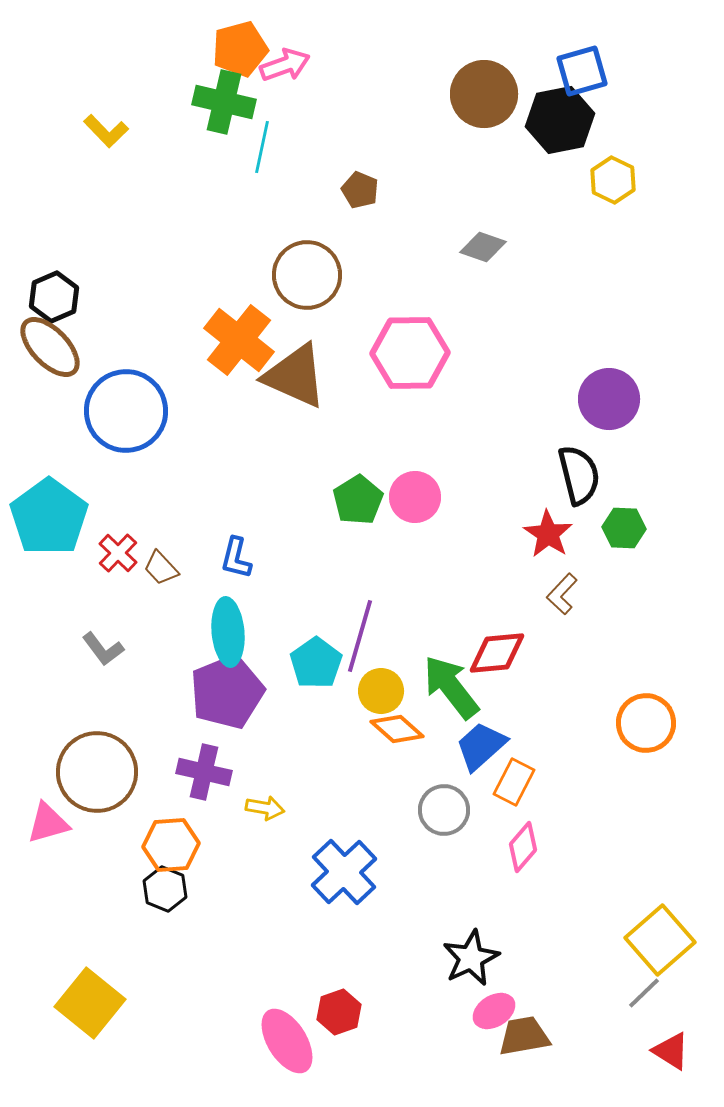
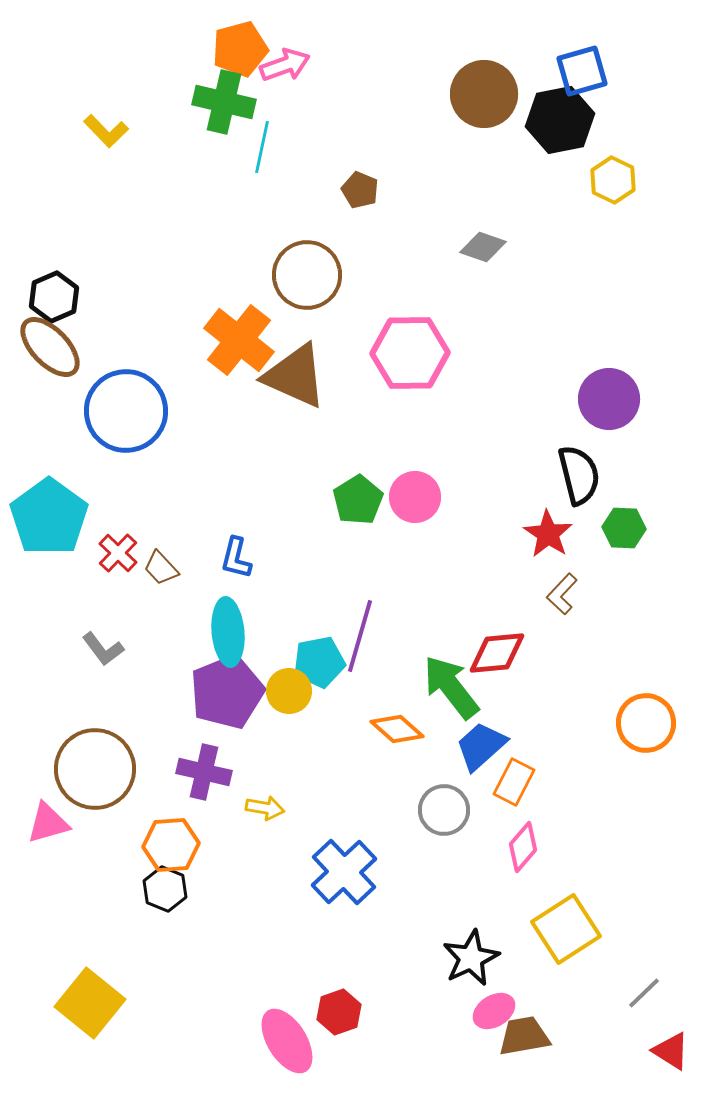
cyan pentagon at (316, 663): moved 3 px right, 1 px up; rotated 24 degrees clockwise
yellow circle at (381, 691): moved 92 px left
brown circle at (97, 772): moved 2 px left, 3 px up
yellow square at (660, 940): moved 94 px left, 11 px up; rotated 8 degrees clockwise
